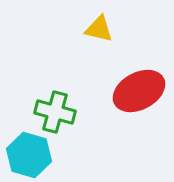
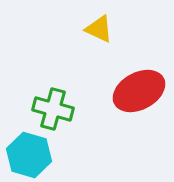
yellow triangle: rotated 12 degrees clockwise
green cross: moved 2 px left, 3 px up
